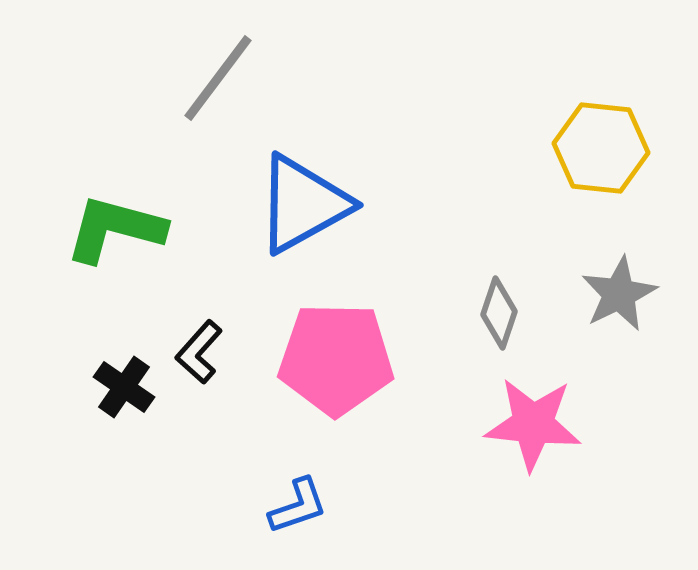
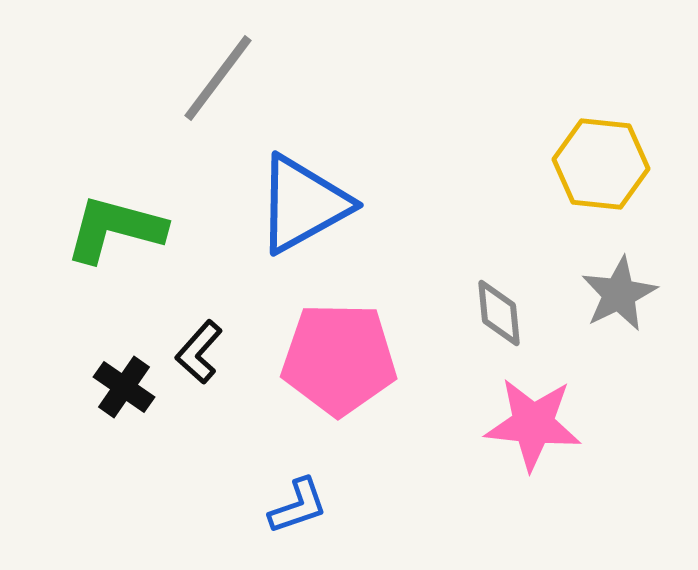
yellow hexagon: moved 16 px down
gray diamond: rotated 24 degrees counterclockwise
pink pentagon: moved 3 px right
